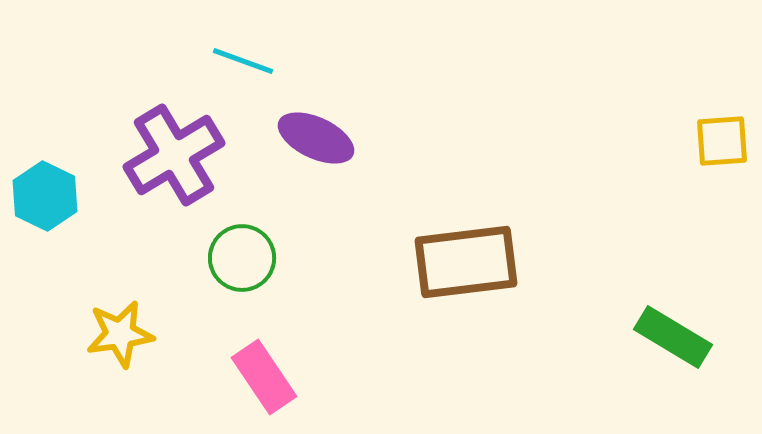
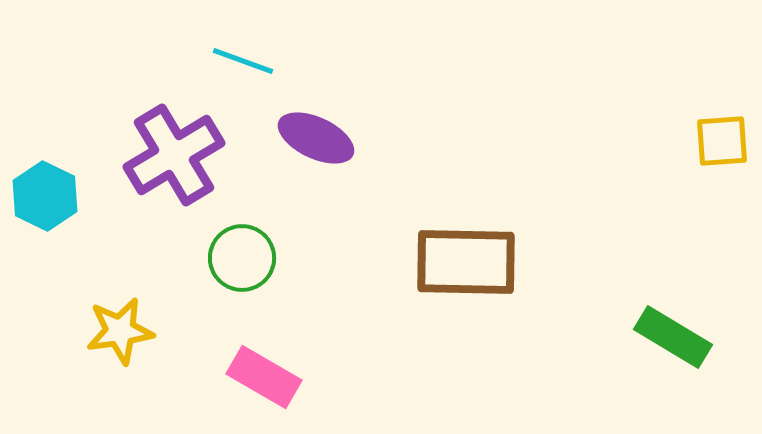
brown rectangle: rotated 8 degrees clockwise
yellow star: moved 3 px up
pink rectangle: rotated 26 degrees counterclockwise
